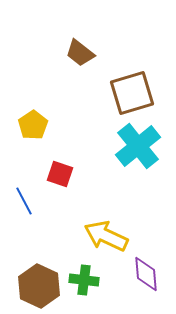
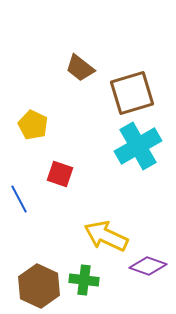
brown trapezoid: moved 15 px down
yellow pentagon: rotated 12 degrees counterclockwise
cyan cross: rotated 9 degrees clockwise
blue line: moved 5 px left, 2 px up
purple diamond: moved 2 px right, 8 px up; rotated 66 degrees counterclockwise
